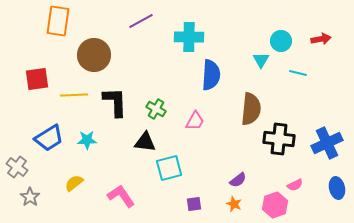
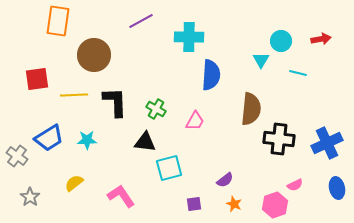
gray cross: moved 11 px up
purple semicircle: moved 13 px left
